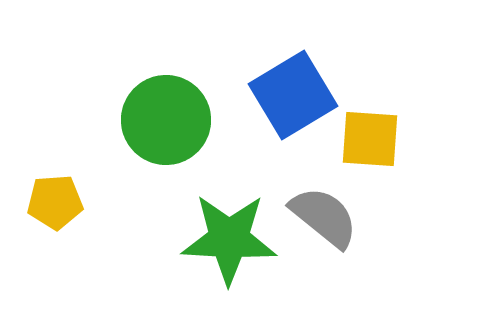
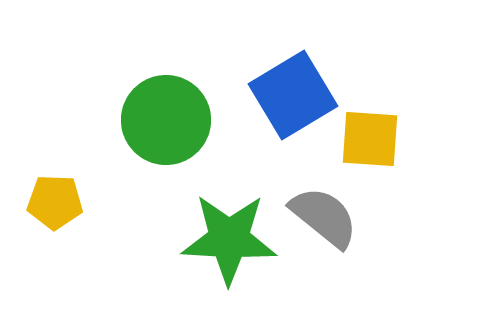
yellow pentagon: rotated 6 degrees clockwise
